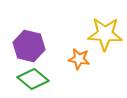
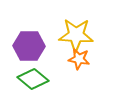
yellow star: moved 29 px left, 1 px down
purple hexagon: rotated 12 degrees counterclockwise
